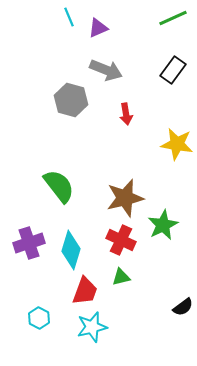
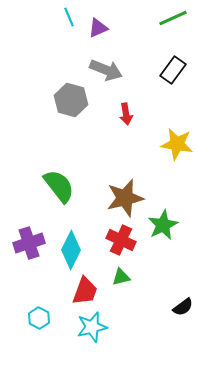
cyan diamond: rotated 9 degrees clockwise
